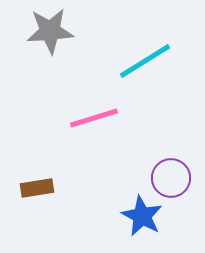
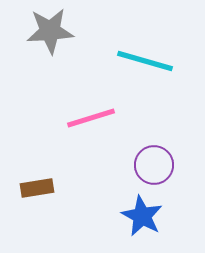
cyan line: rotated 48 degrees clockwise
pink line: moved 3 px left
purple circle: moved 17 px left, 13 px up
